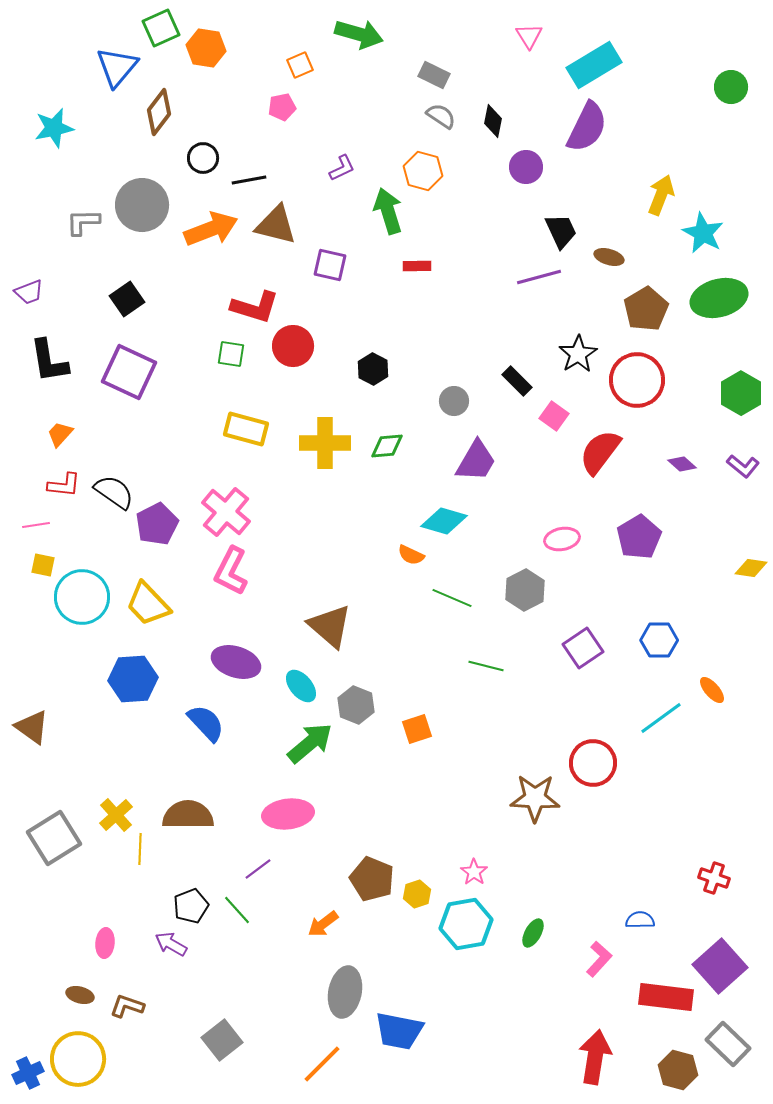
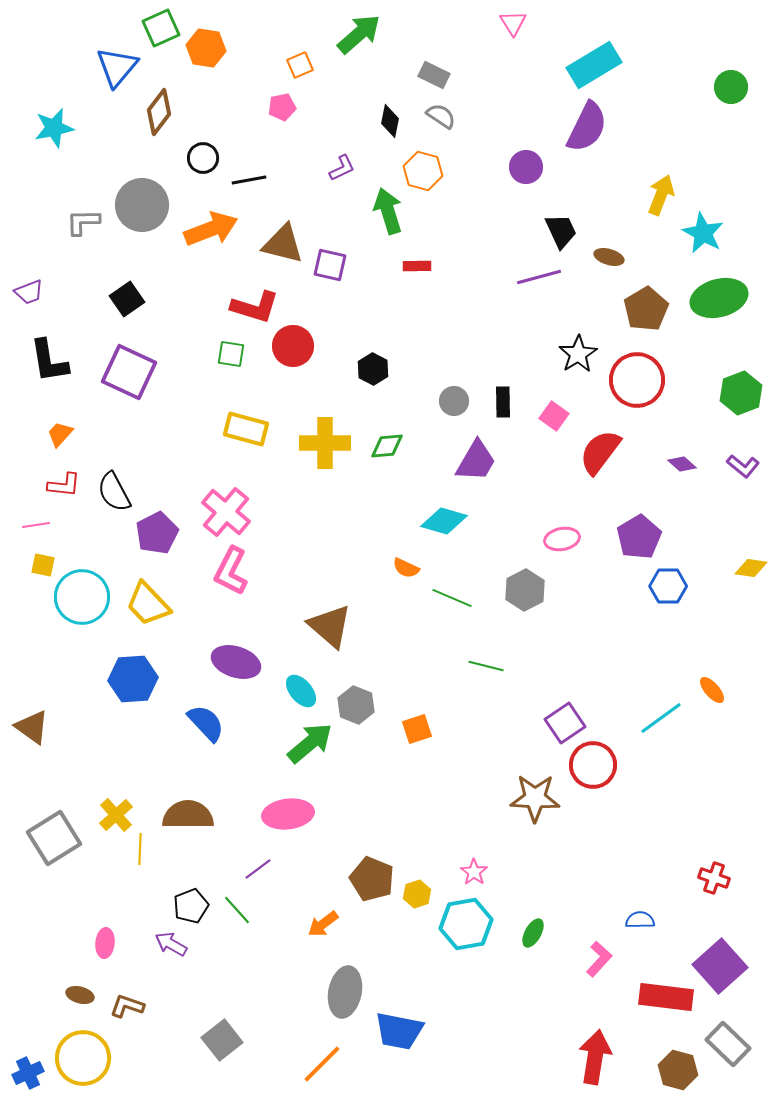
green arrow at (359, 34): rotated 57 degrees counterclockwise
pink triangle at (529, 36): moved 16 px left, 13 px up
black diamond at (493, 121): moved 103 px left
brown triangle at (276, 225): moved 7 px right, 19 px down
black rectangle at (517, 381): moved 14 px left, 21 px down; rotated 44 degrees clockwise
green hexagon at (741, 393): rotated 9 degrees clockwise
black semicircle at (114, 492): rotated 153 degrees counterclockwise
purple pentagon at (157, 524): moved 9 px down
orange semicircle at (411, 555): moved 5 px left, 13 px down
blue hexagon at (659, 640): moved 9 px right, 54 px up
purple square at (583, 648): moved 18 px left, 75 px down
cyan ellipse at (301, 686): moved 5 px down
red circle at (593, 763): moved 2 px down
yellow circle at (78, 1059): moved 5 px right, 1 px up
